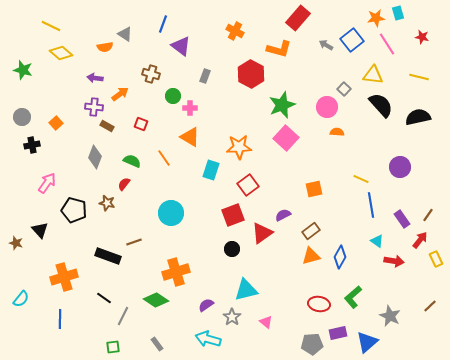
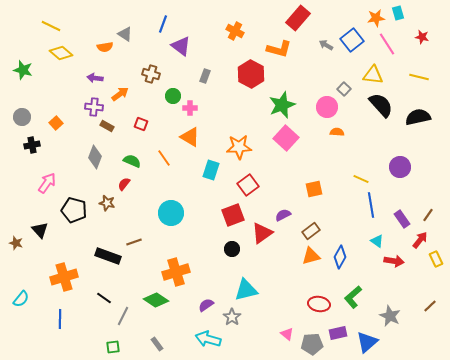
pink triangle at (266, 322): moved 21 px right, 12 px down
